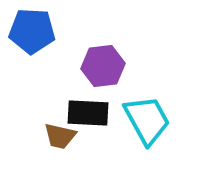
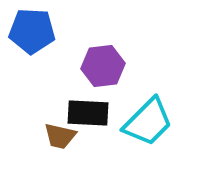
cyan trapezoid: moved 1 px right, 2 px down; rotated 74 degrees clockwise
